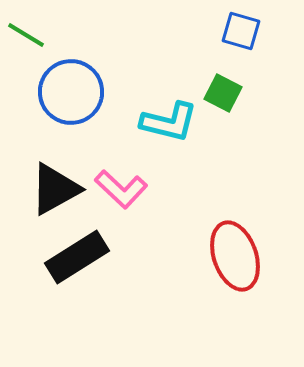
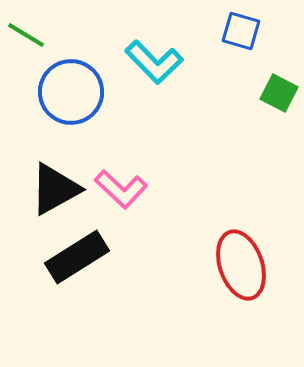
green square: moved 56 px right
cyan L-shape: moved 15 px left, 60 px up; rotated 32 degrees clockwise
red ellipse: moved 6 px right, 9 px down
